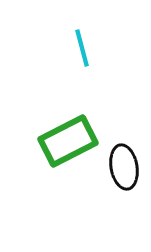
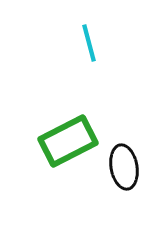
cyan line: moved 7 px right, 5 px up
